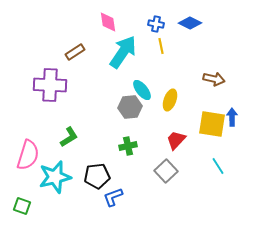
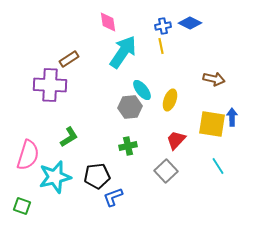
blue cross: moved 7 px right, 2 px down; rotated 21 degrees counterclockwise
brown rectangle: moved 6 px left, 7 px down
